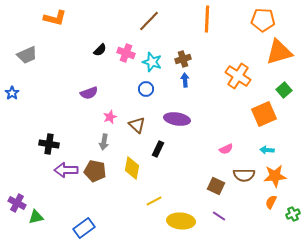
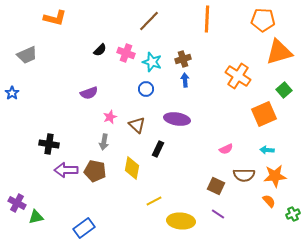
orange semicircle: moved 2 px left, 1 px up; rotated 112 degrees clockwise
purple line: moved 1 px left, 2 px up
